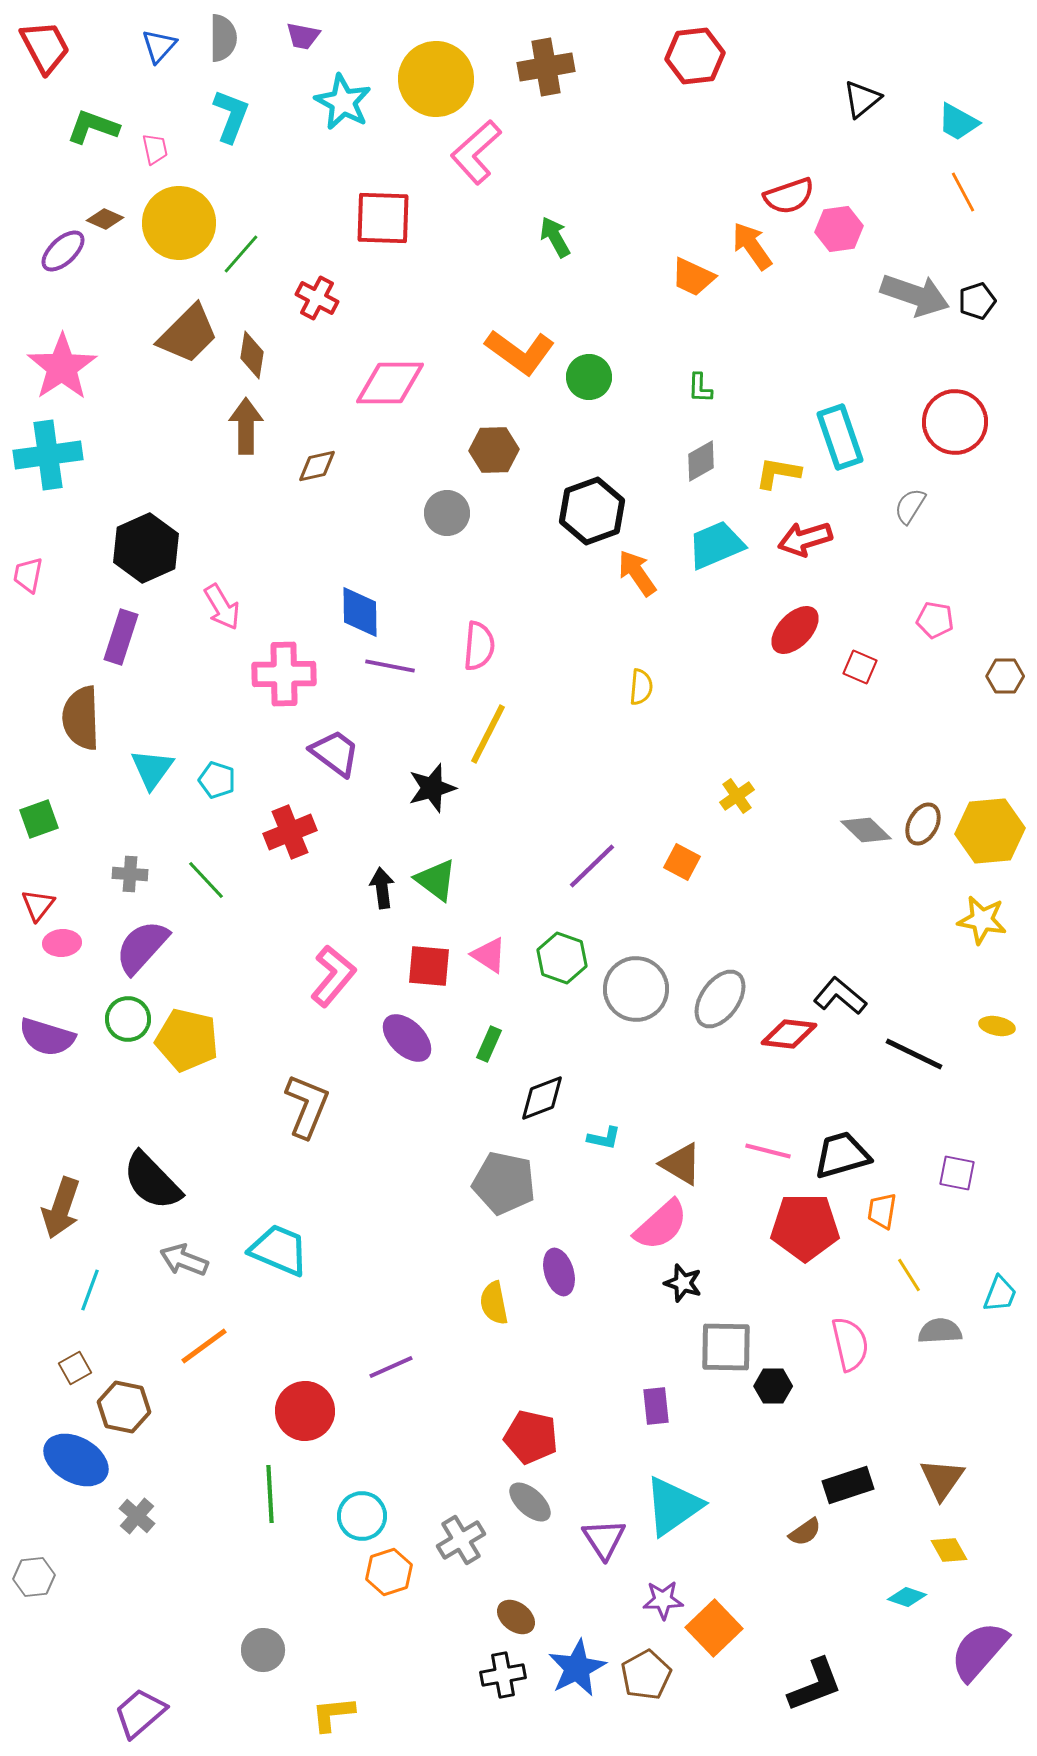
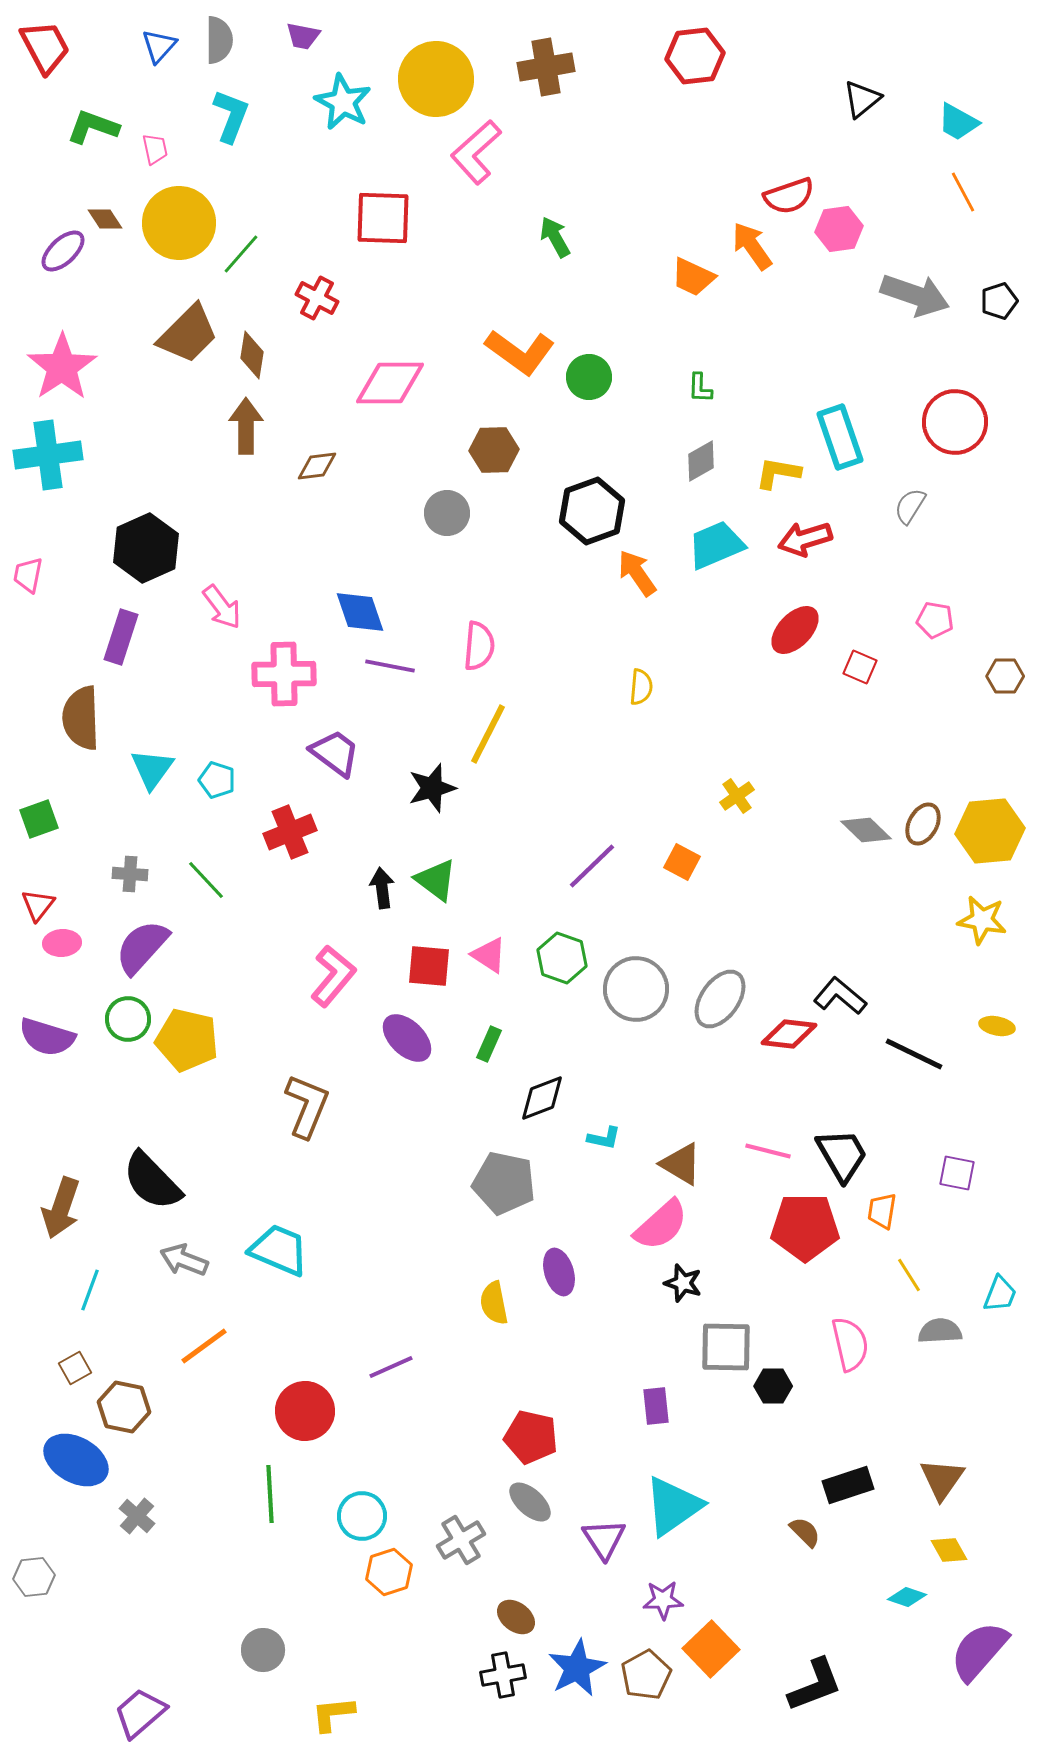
gray semicircle at (223, 38): moved 4 px left, 2 px down
brown diamond at (105, 219): rotated 33 degrees clockwise
black pentagon at (977, 301): moved 22 px right
brown diamond at (317, 466): rotated 6 degrees clockwise
pink arrow at (222, 607): rotated 6 degrees counterclockwise
blue diamond at (360, 612): rotated 18 degrees counterclockwise
black trapezoid at (842, 1155): rotated 76 degrees clockwise
brown semicircle at (805, 1532): rotated 100 degrees counterclockwise
orange square at (714, 1628): moved 3 px left, 21 px down
